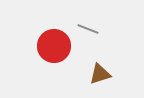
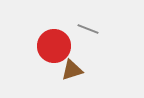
brown triangle: moved 28 px left, 4 px up
